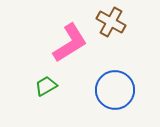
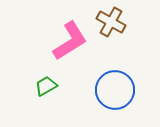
pink L-shape: moved 2 px up
